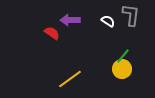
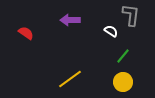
white semicircle: moved 3 px right, 10 px down
red semicircle: moved 26 px left
yellow circle: moved 1 px right, 13 px down
